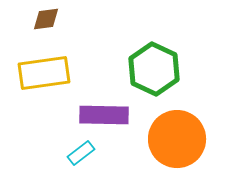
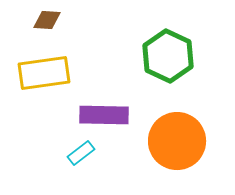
brown diamond: moved 1 px right, 1 px down; rotated 12 degrees clockwise
green hexagon: moved 14 px right, 13 px up
orange circle: moved 2 px down
